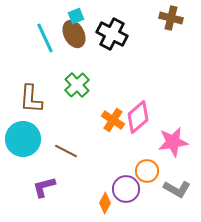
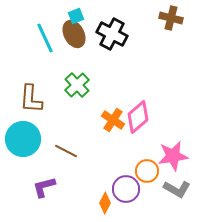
pink star: moved 14 px down
